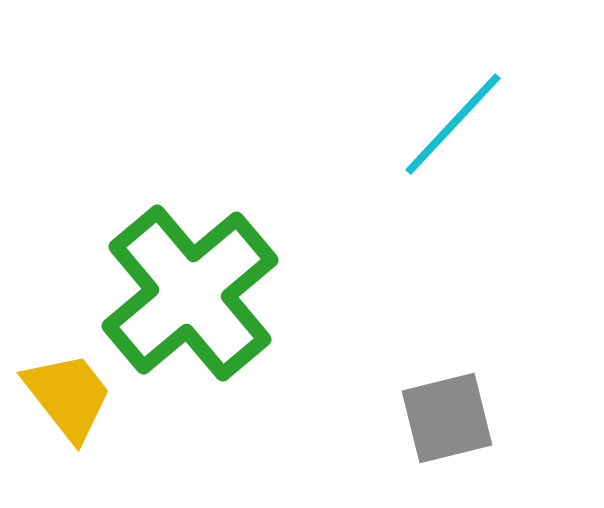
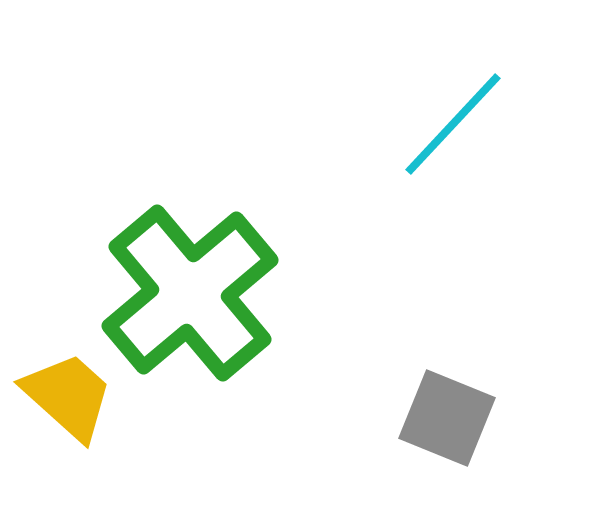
yellow trapezoid: rotated 10 degrees counterclockwise
gray square: rotated 36 degrees clockwise
